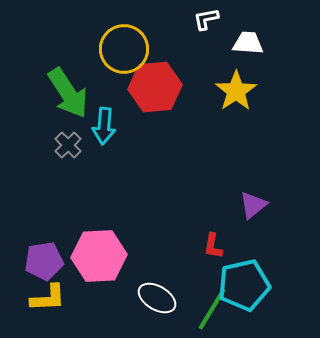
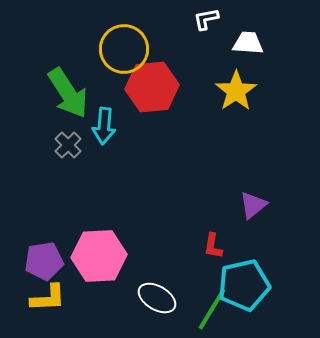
red hexagon: moved 3 px left
